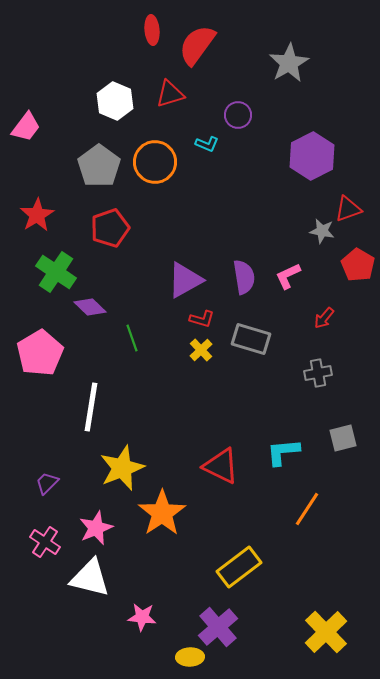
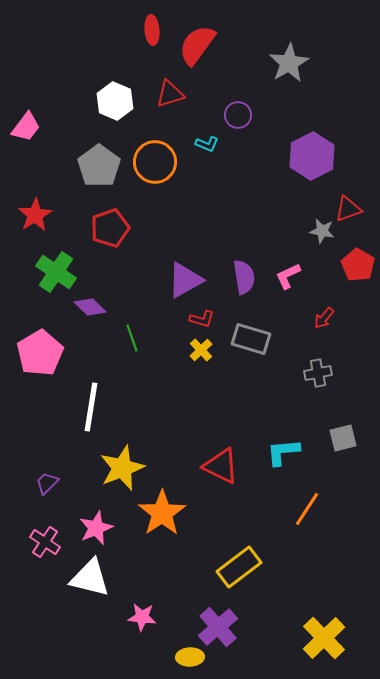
red star at (37, 215): moved 2 px left
yellow cross at (326, 632): moved 2 px left, 6 px down
